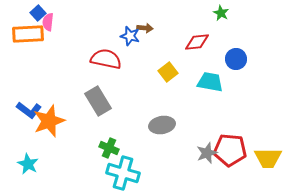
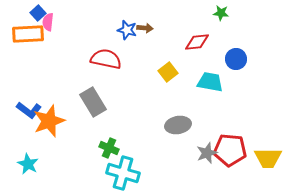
green star: rotated 21 degrees counterclockwise
blue star: moved 3 px left, 6 px up
gray rectangle: moved 5 px left, 1 px down
gray ellipse: moved 16 px right
